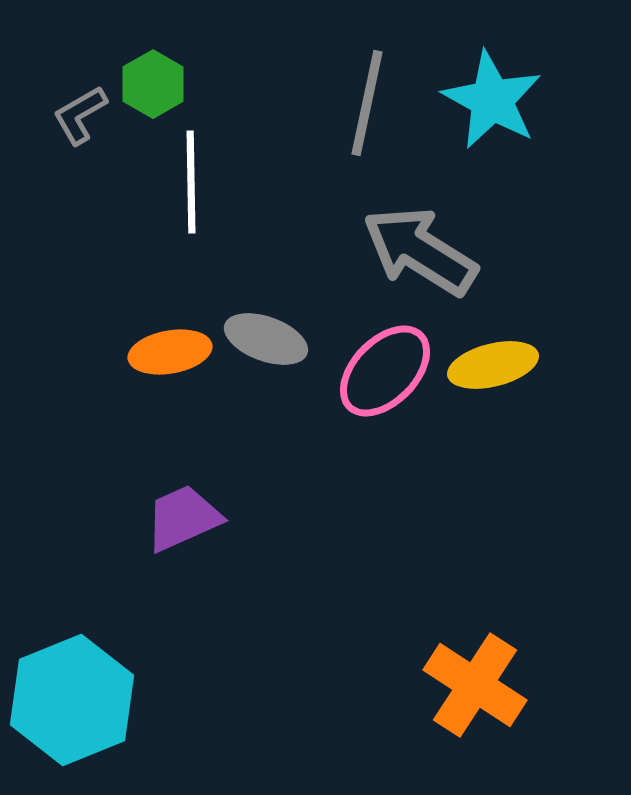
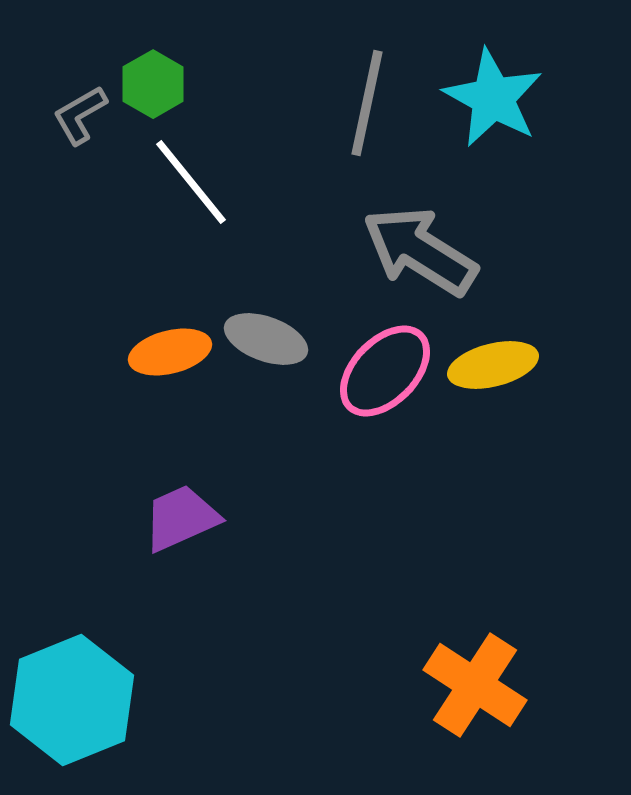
cyan star: moved 1 px right, 2 px up
white line: rotated 38 degrees counterclockwise
orange ellipse: rotated 4 degrees counterclockwise
purple trapezoid: moved 2 px left
